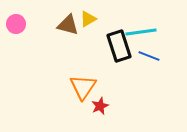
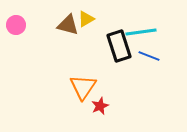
yellow triangle: moved 2 px left
pink circle: moved 1 px down
